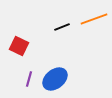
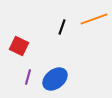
black line: rotated 49 degrees counterclockwise
purple line: moved 1 px left, 2 px up
